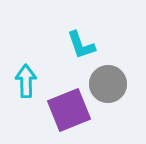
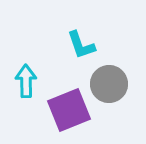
gray circle: moved 1 px right
